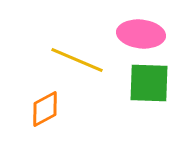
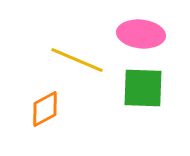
green square: moved 6 px left, 5 px down
